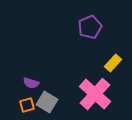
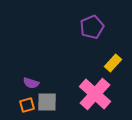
purple pentagon: moved 2 px right
gray square: rotated 30 degrees counterclockwise
